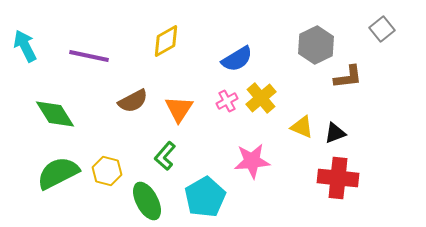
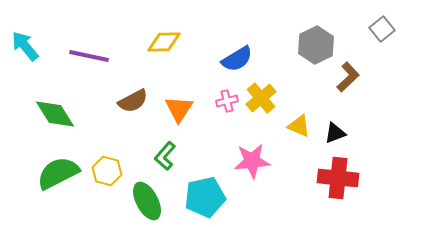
yellow diamond: moved 2 px left, 1 px down; rotated 28 degrees clockwise
cyan arrow: rotated 12 degrees counterclockwise
brown L-shape: rotated 36 degrees counterclockwise
pink cross: rotated 15 degrees clockwise
yellow triangle: moved 3 px left, 1 px up
cyan pentagon: rotated 18 degrees clockwise
